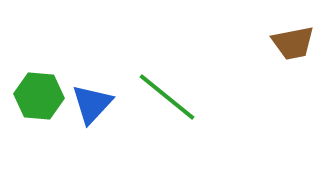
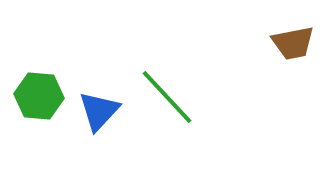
green line: rotated 8 degrees clockwise
blue triangle: moved 7 px right, 7 px down
